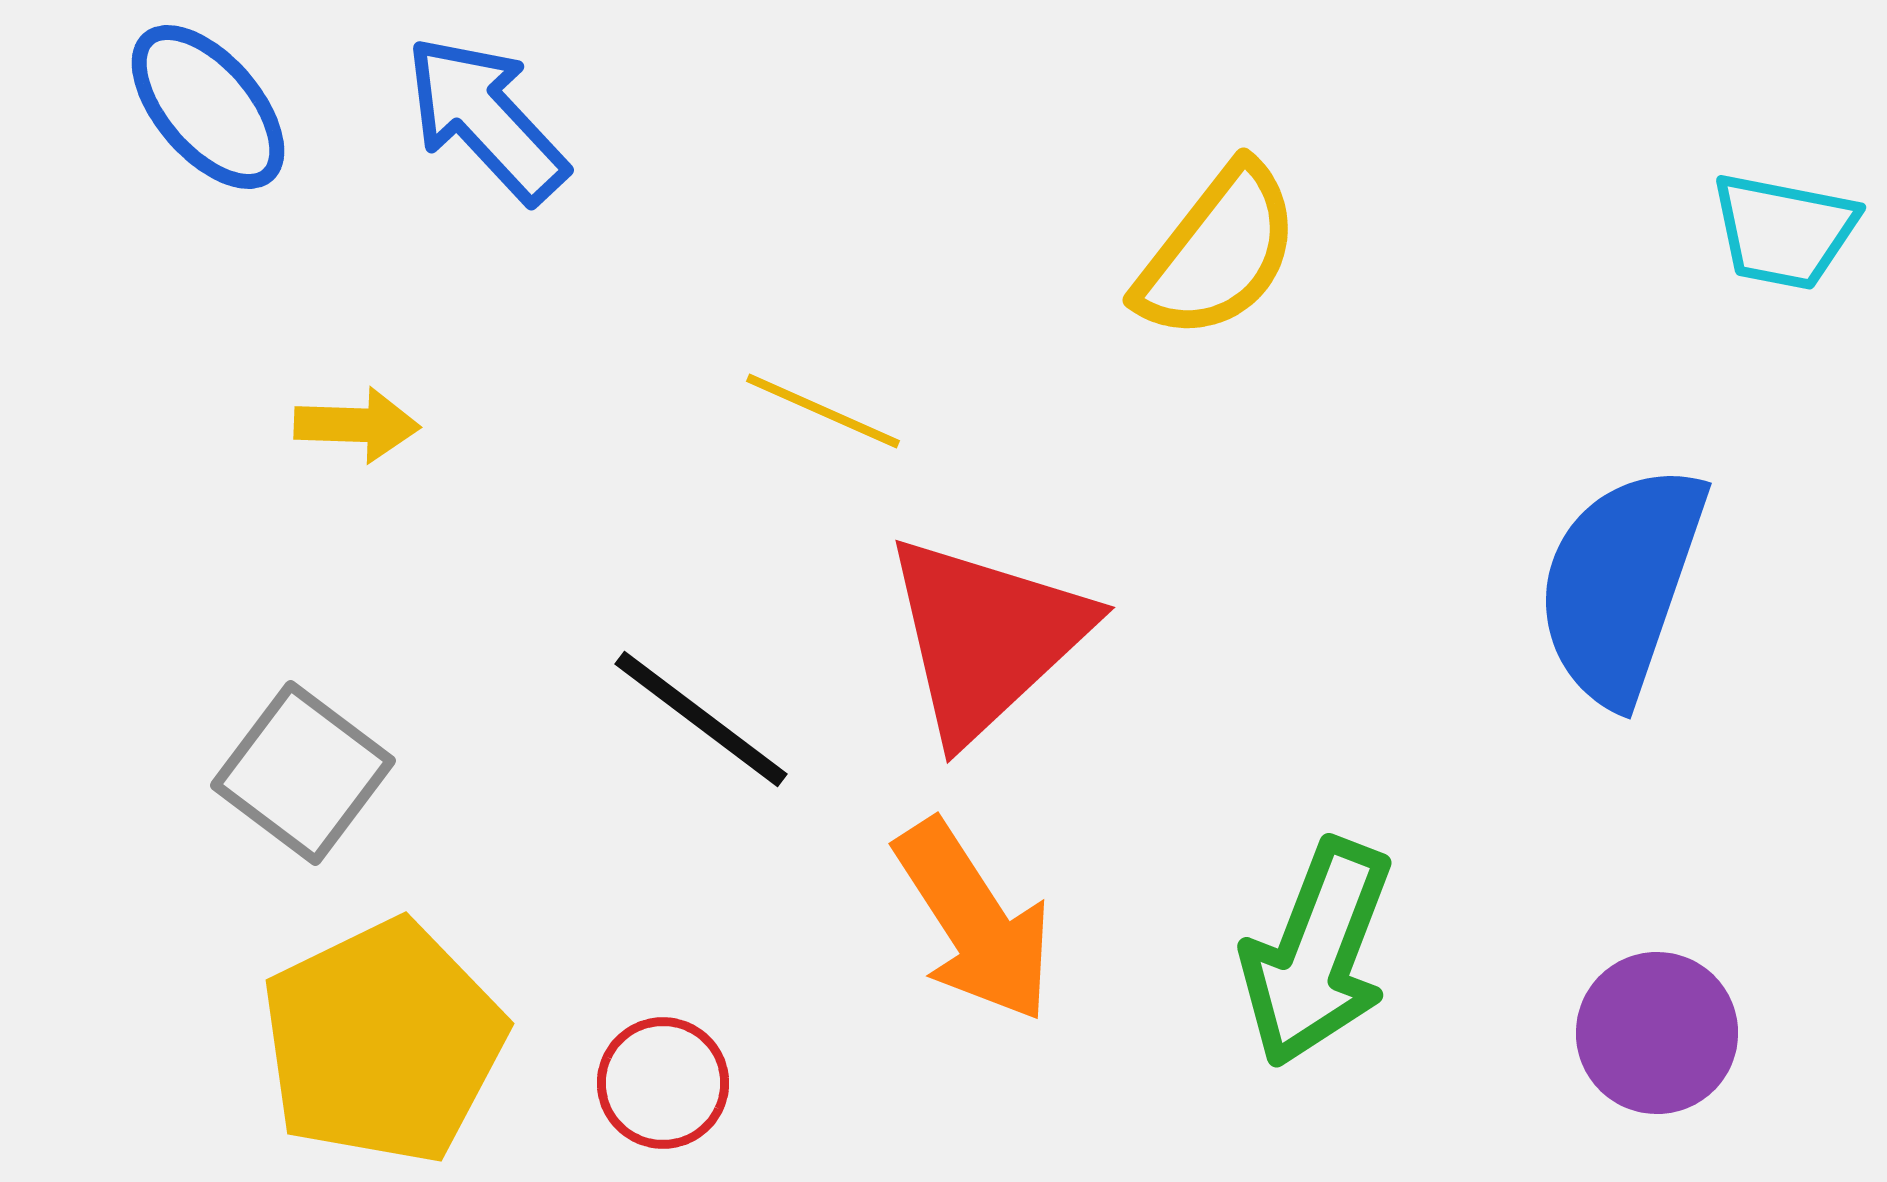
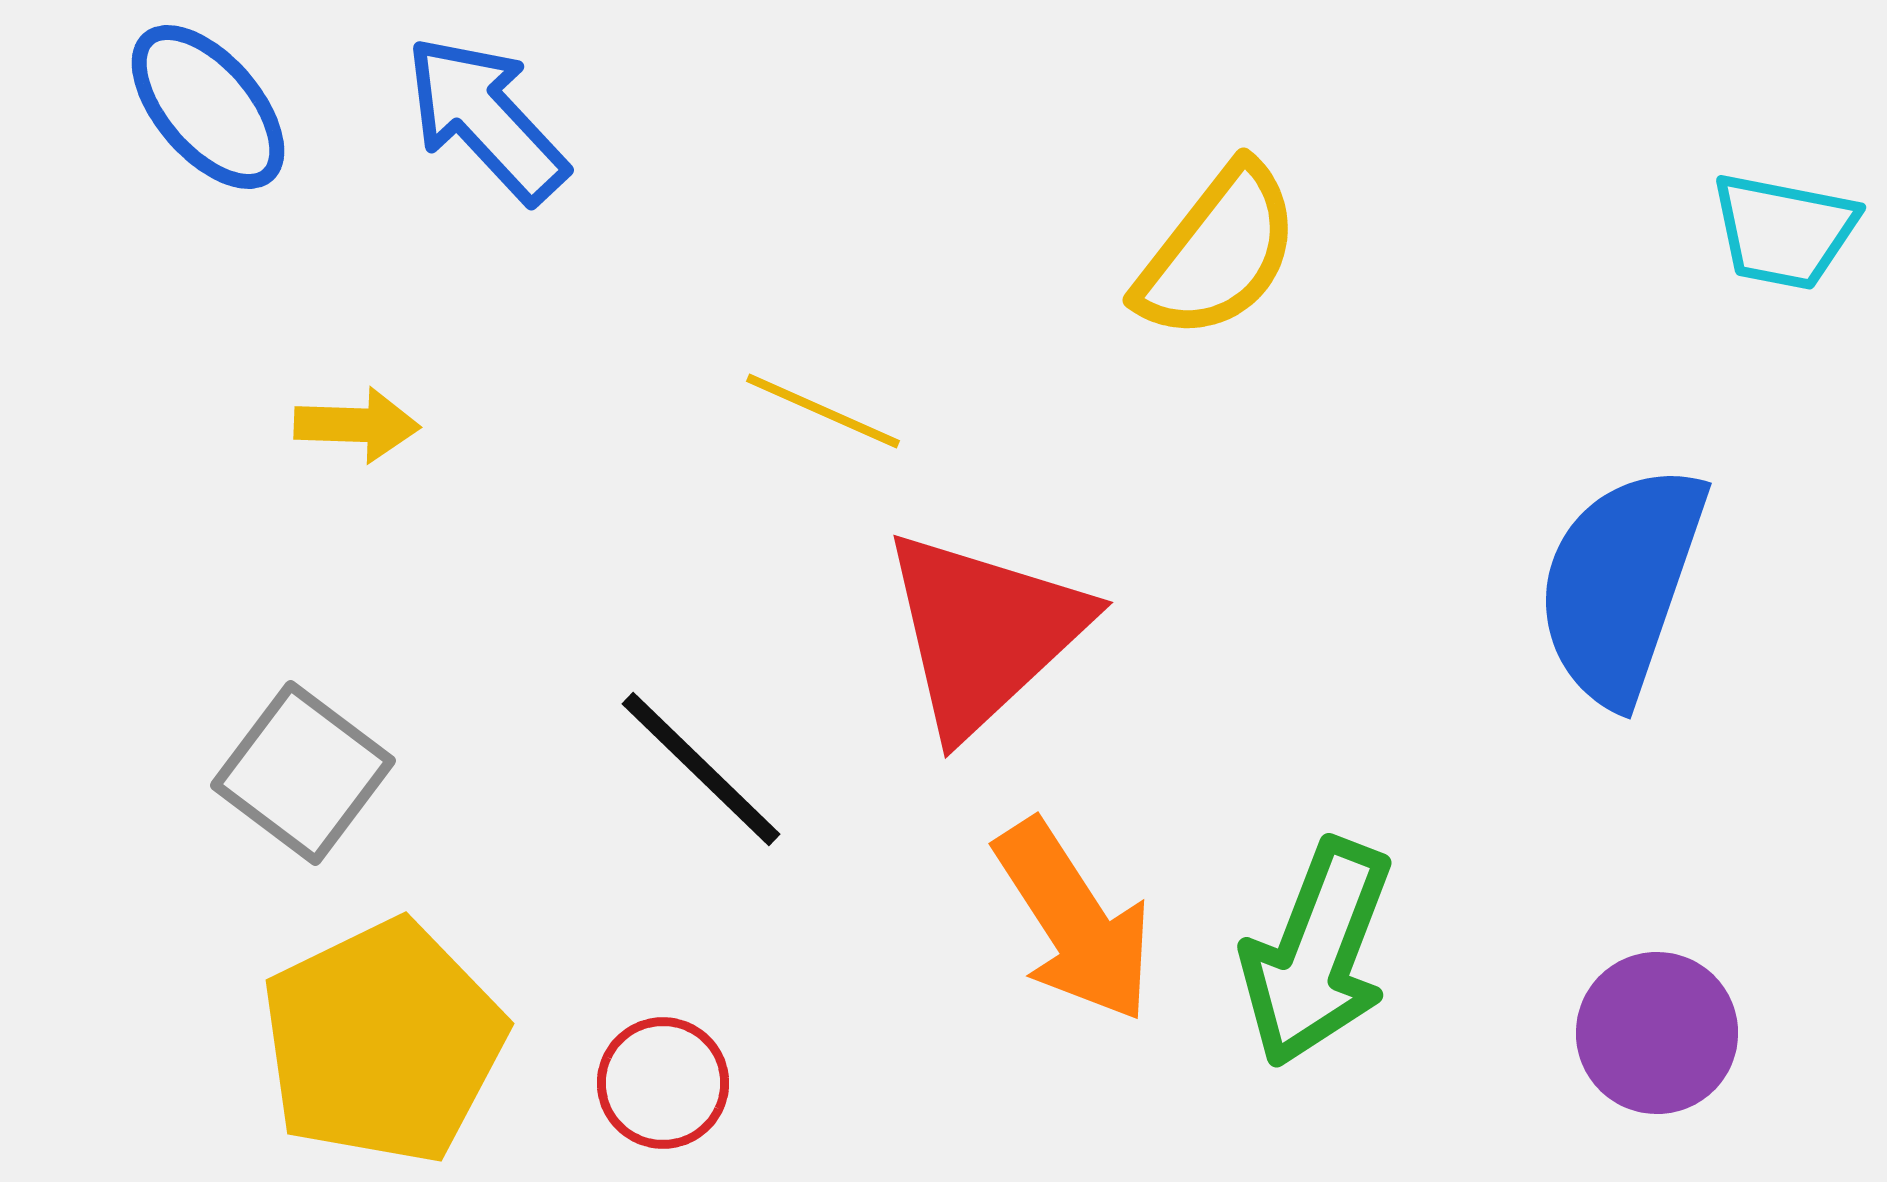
red triangle: moved 2 px left, 5 px up
black line: moved 50 px down; rotated 7 degrees clockwise
orange arrow: moved 100 px right
